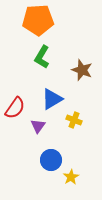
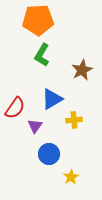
green L-shape: moved 2 px up
brown star: rotated 25 degrees clockwise
yellow cross: rotated 28 degrees counterclockwise
purple triangle: moved 3 px left
blue circle: moved 2 px left, 6 px up
